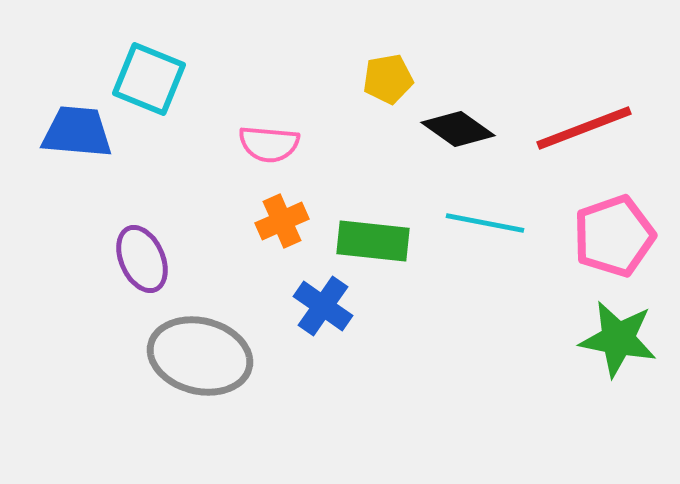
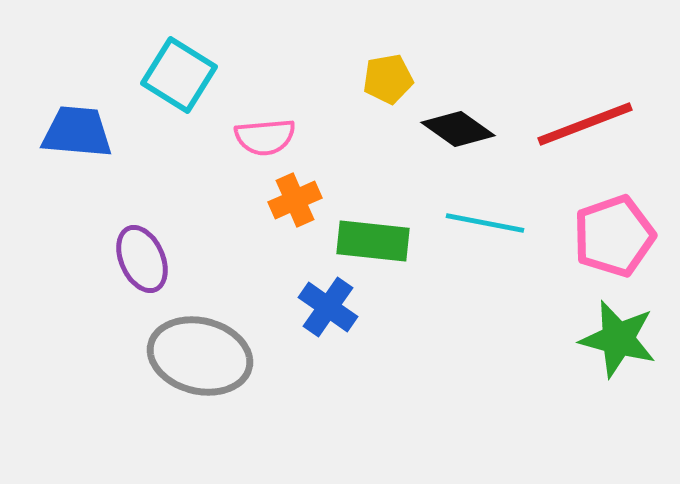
cyan square: moved 30 px right, 4 px up; rotated 10 degrees clockwise
red line: moved 1 px right, 4 px up
pink semicircle: moved 4 px left, 7 px up; rotated 10 degrees counterclockwise
orange cross: moved 13 px right, 21 px up
blue cross: moved 5 px right, 1 px down
green star: rotated 4 degrees clockwise
